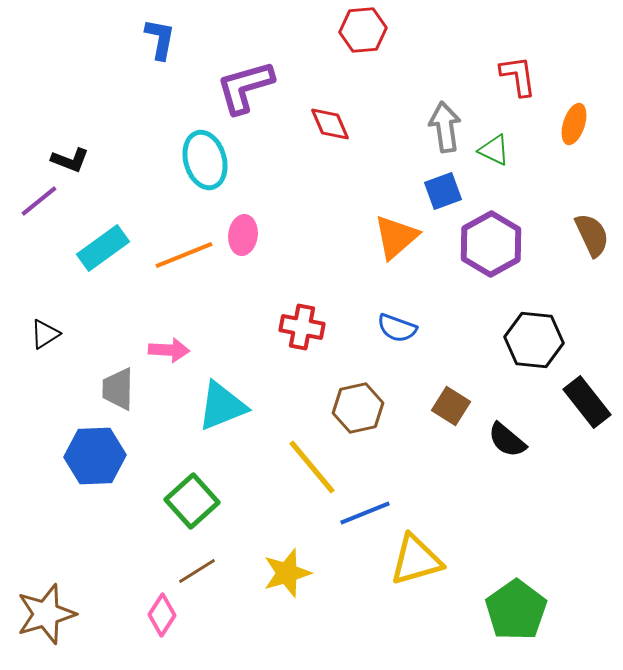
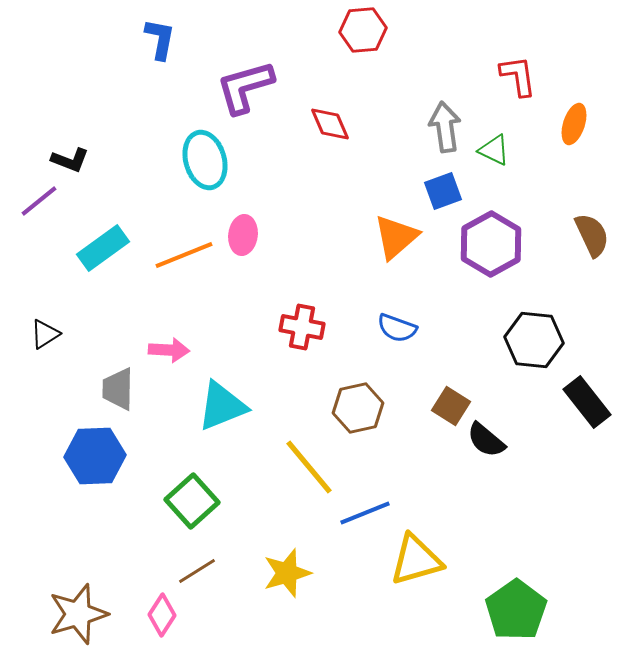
black semicircle: moved 21 px left
yellow line: moved 3 px left
brown star: moved 32 px right
